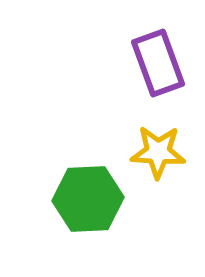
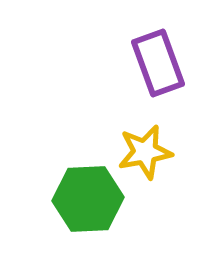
yellow star: moved 13 px left; rotated 14 degrees counterclockwise
